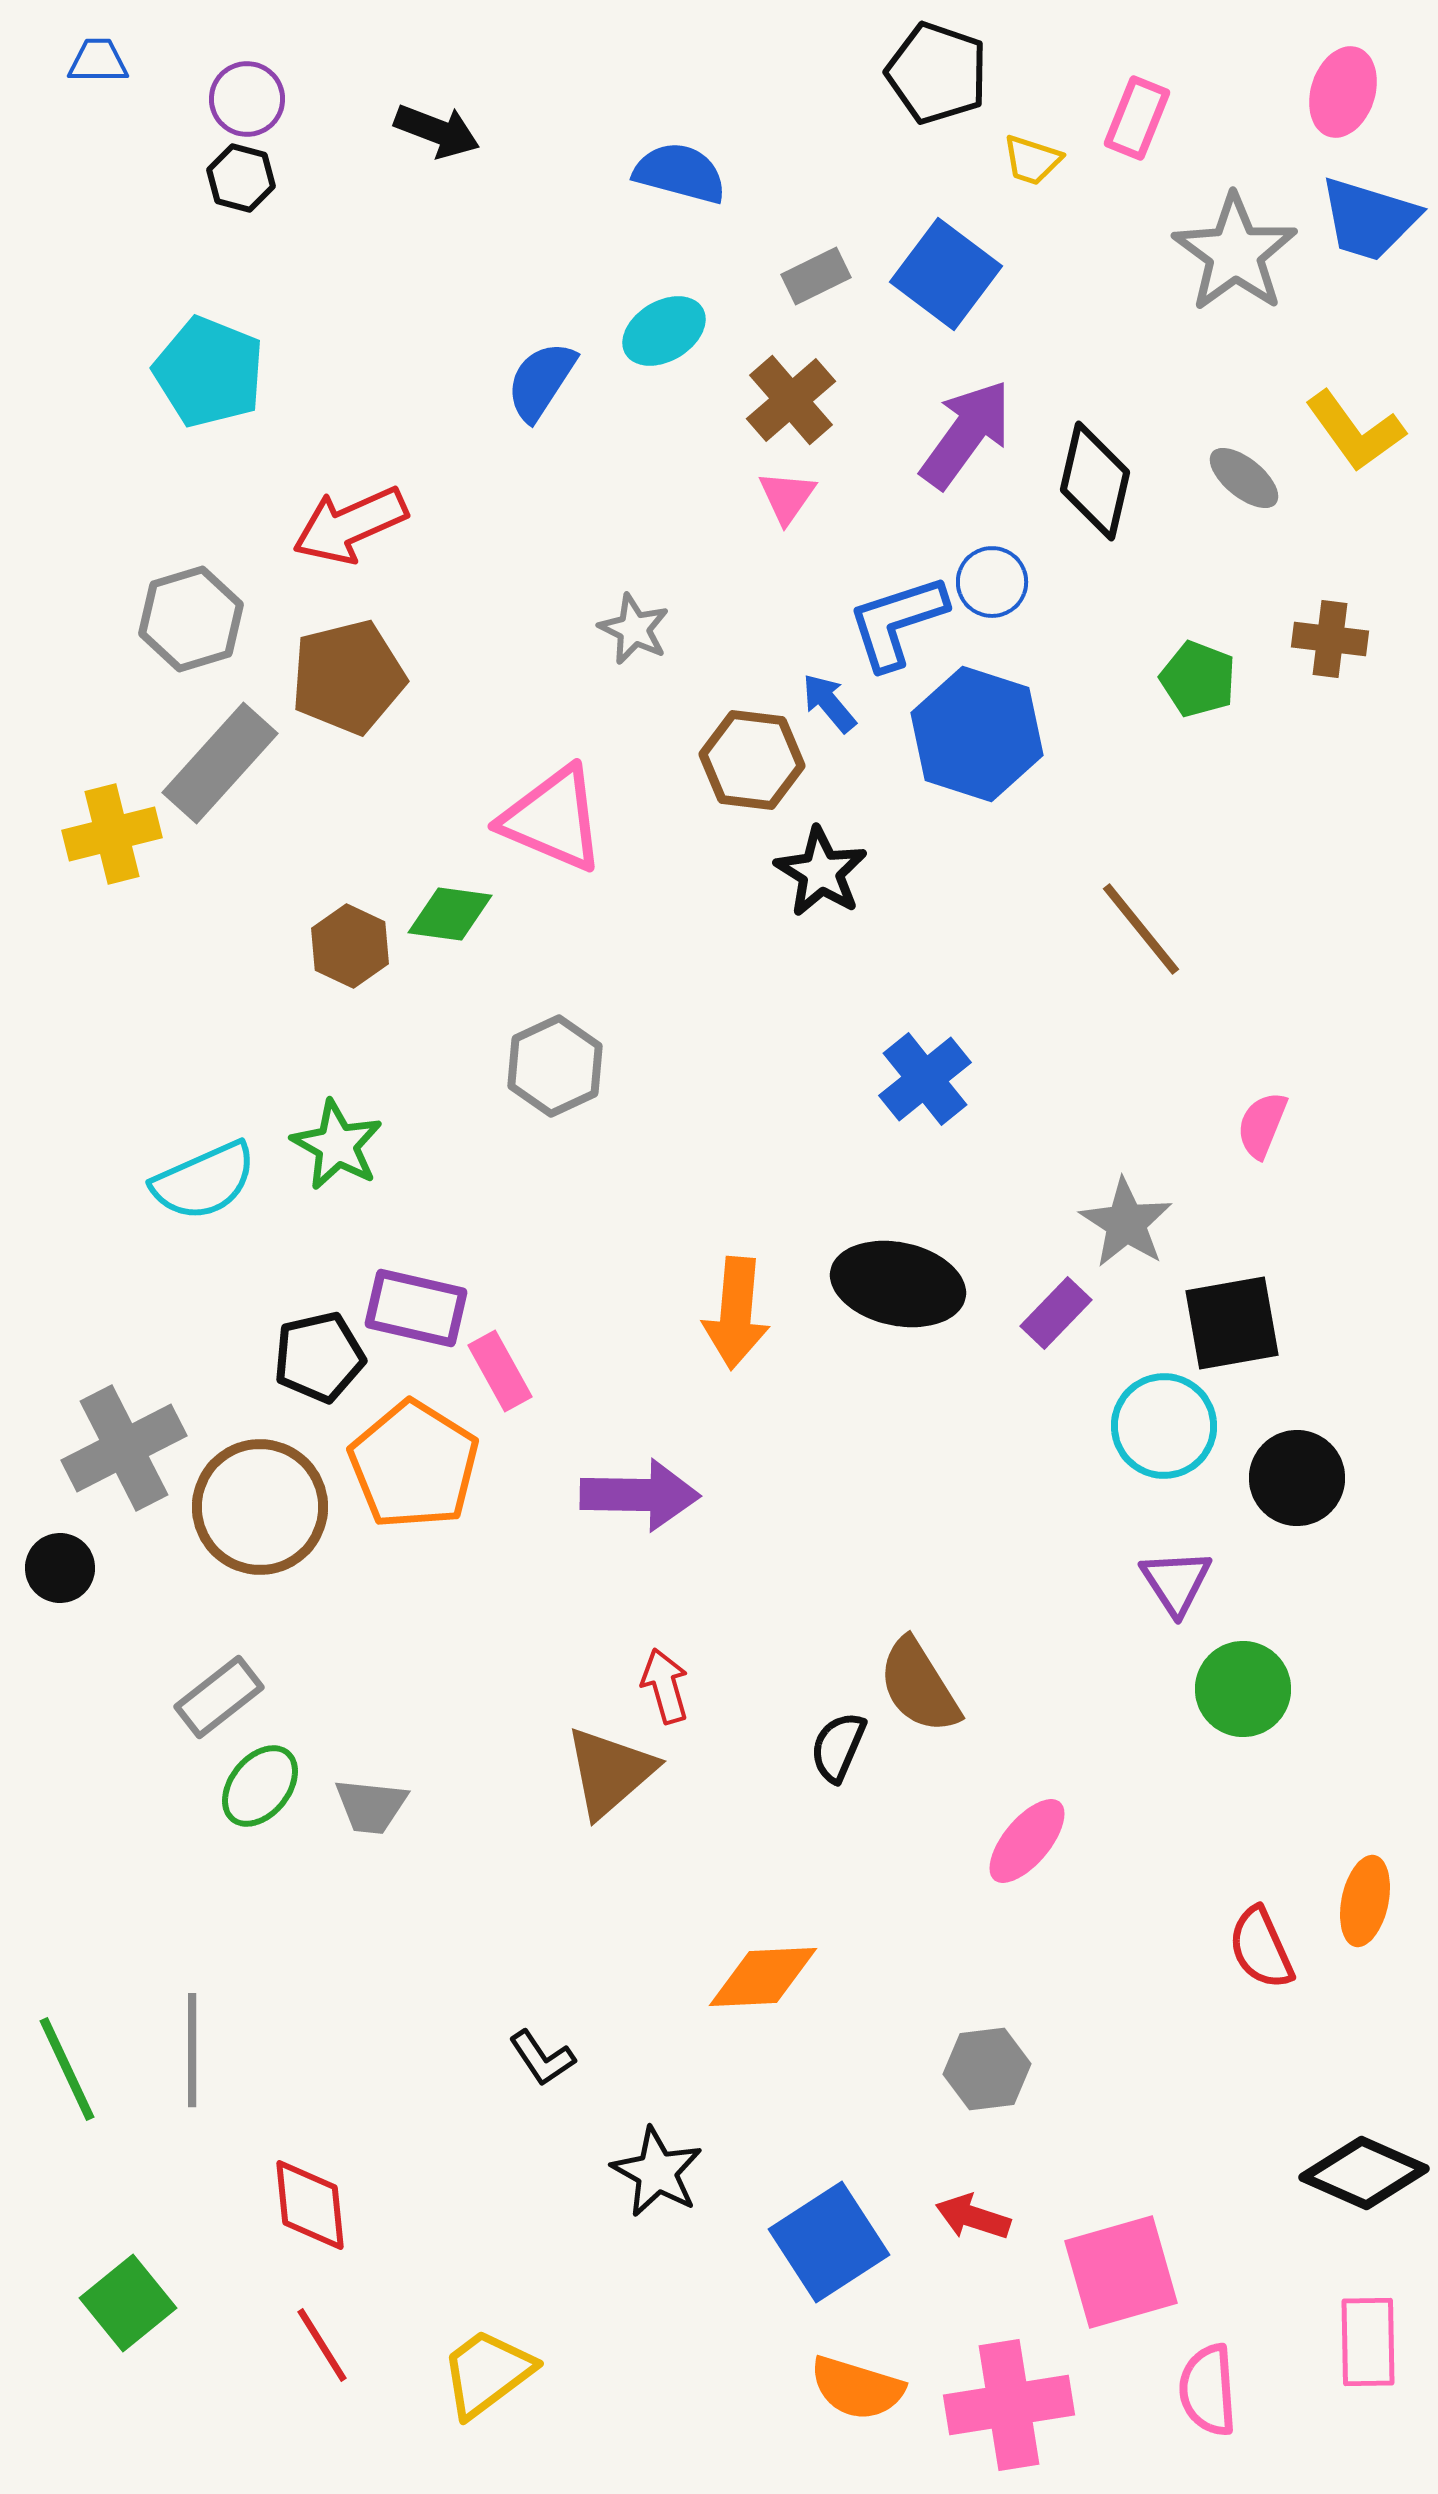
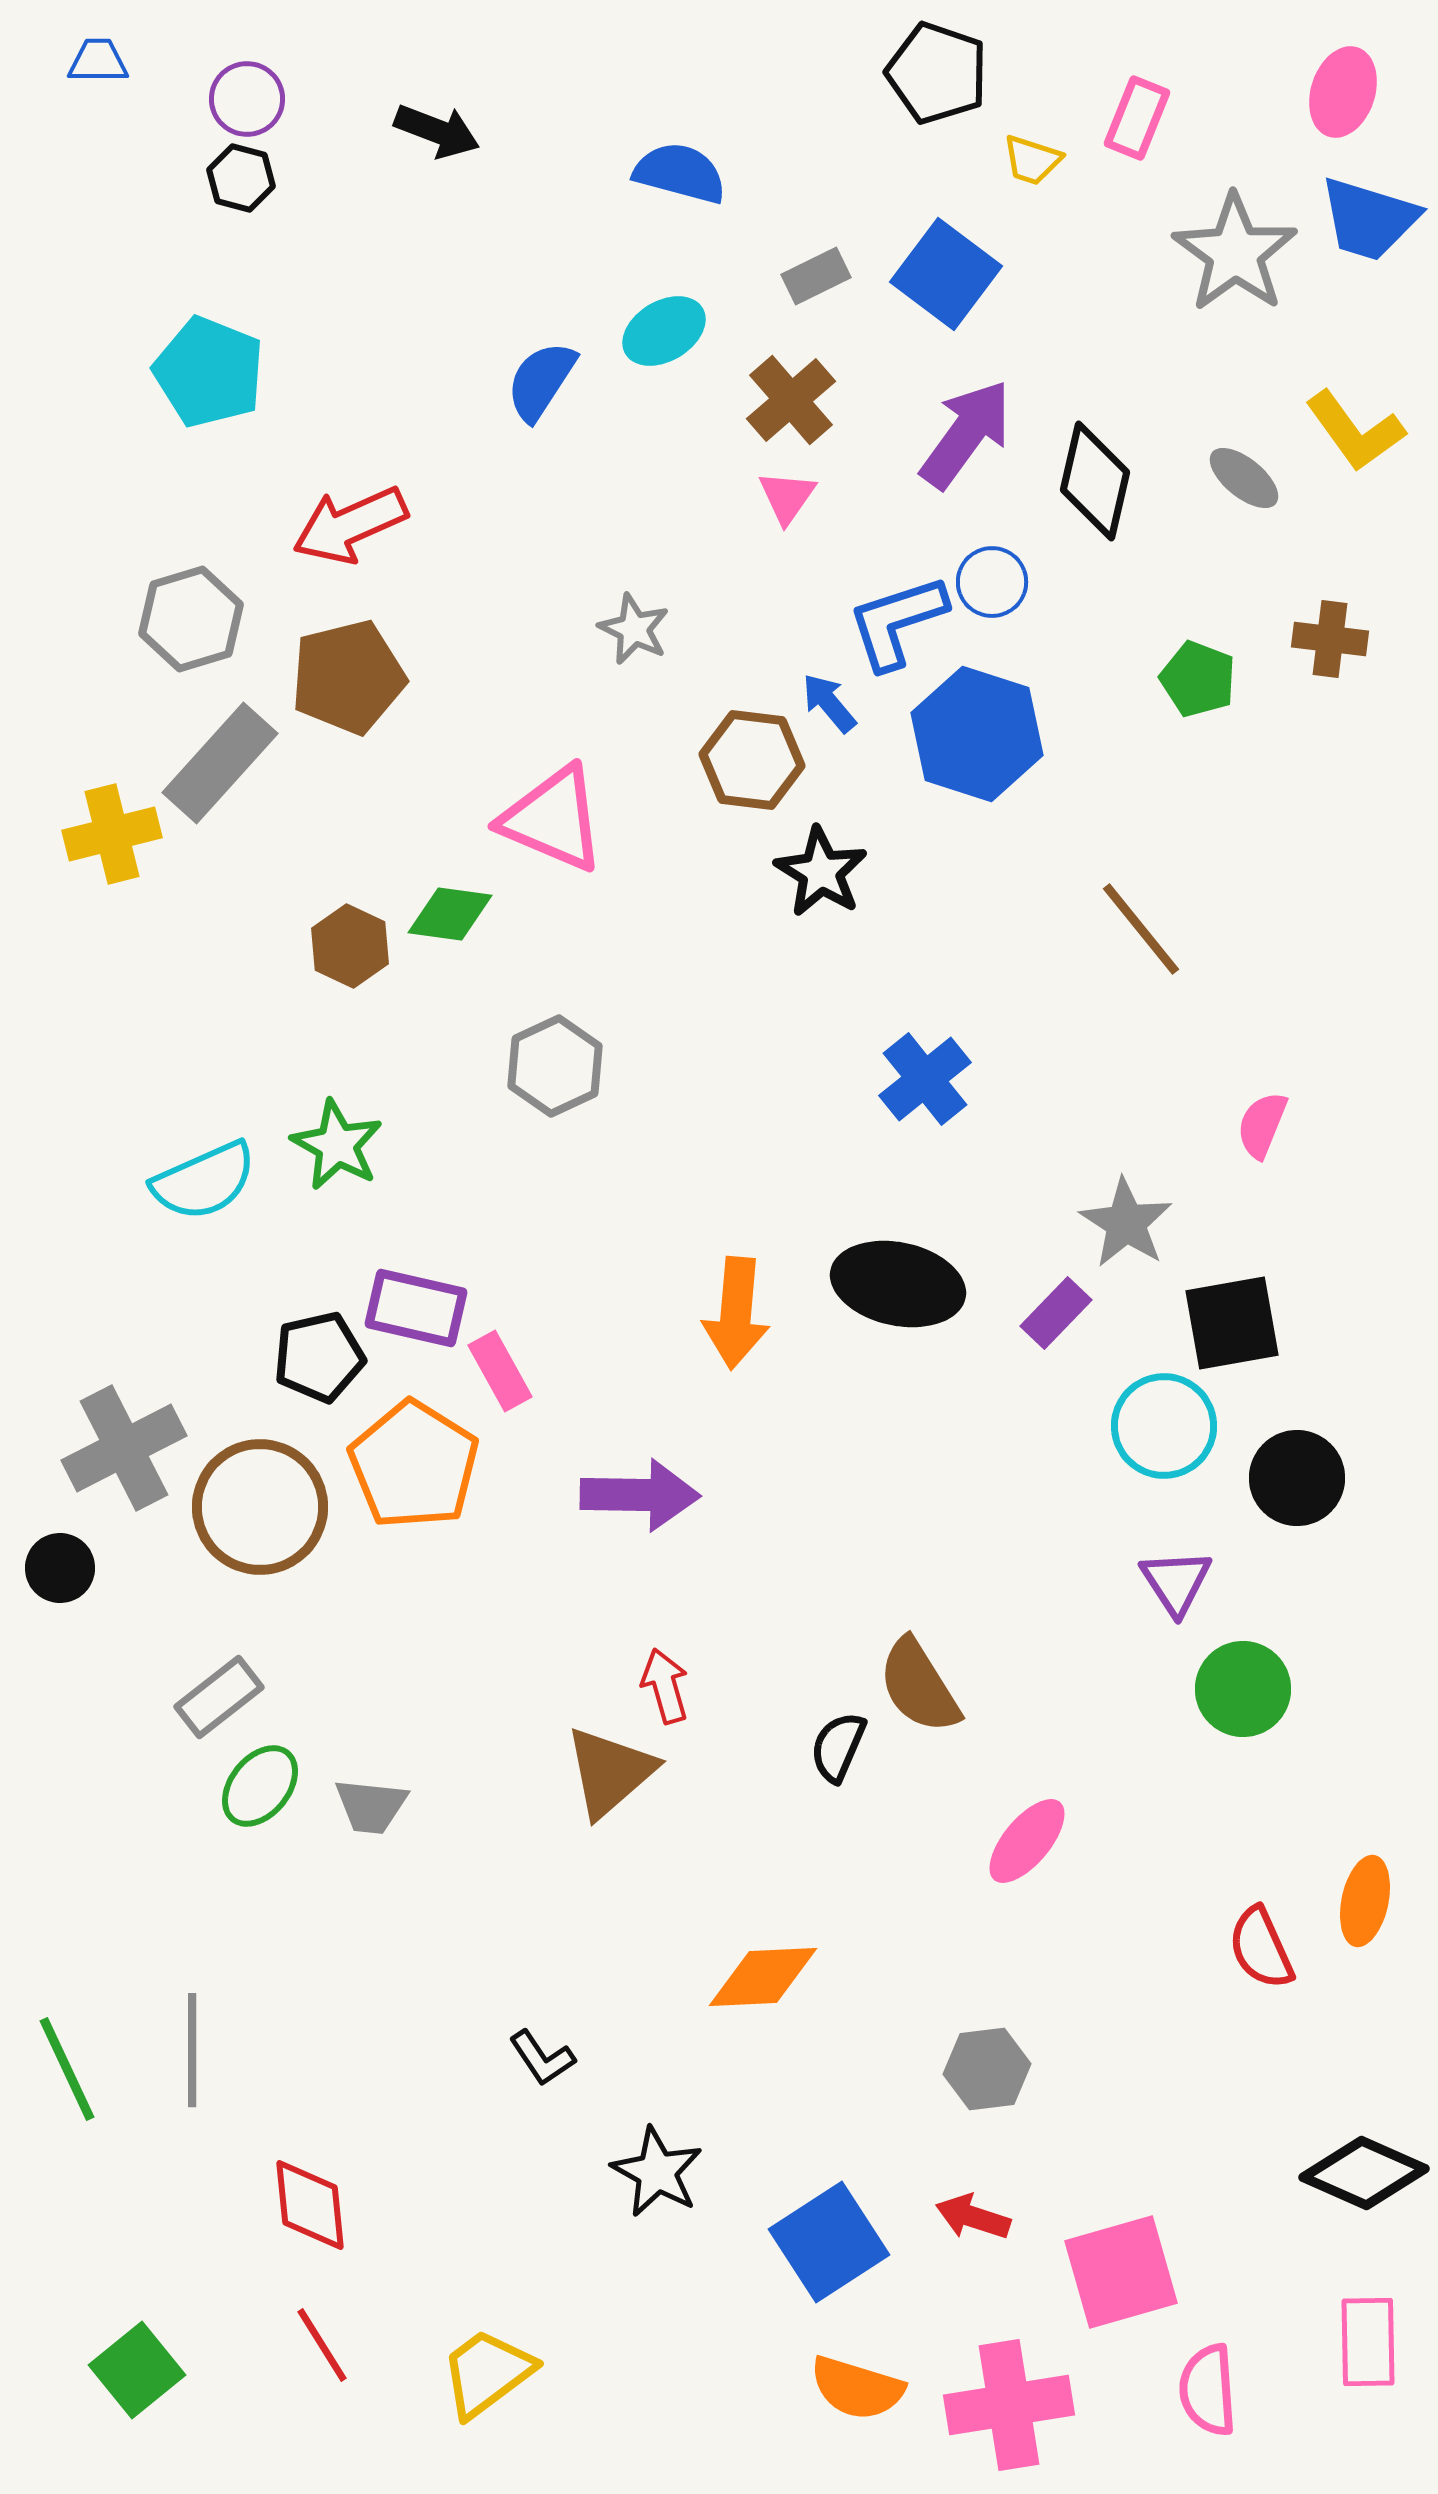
green square at (128, 2303): moved 9 px right, 67 px down
